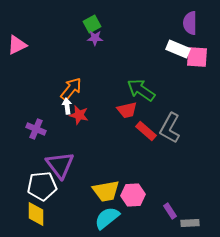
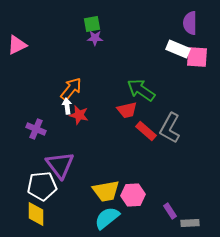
green square: rotated 18 degrees clockwise
